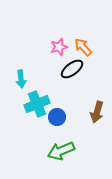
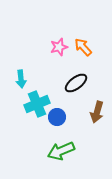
black ellipse: moved 4 px right, 14 px down
